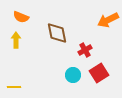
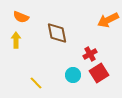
red cross: moved 5 px right, 4 px down
yellow line: moved 22 px right, 4 px up; rotated 48 degrees clockwise
